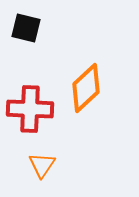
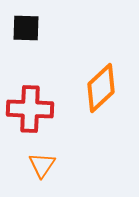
black square: rotated 12 degrees counterclockwise
orange diamond: moved 15 px right
